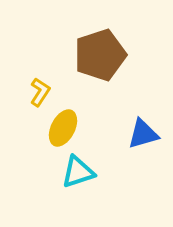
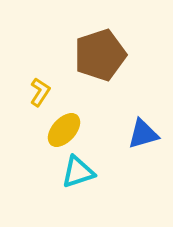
yellow ellipse: moved 1 px right, 2 px down; rotated 15 degrees clockwise
